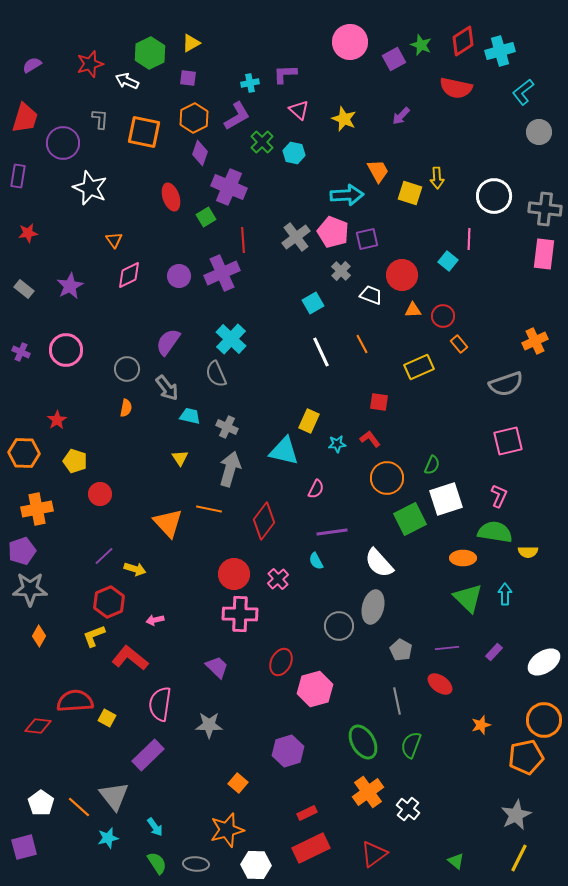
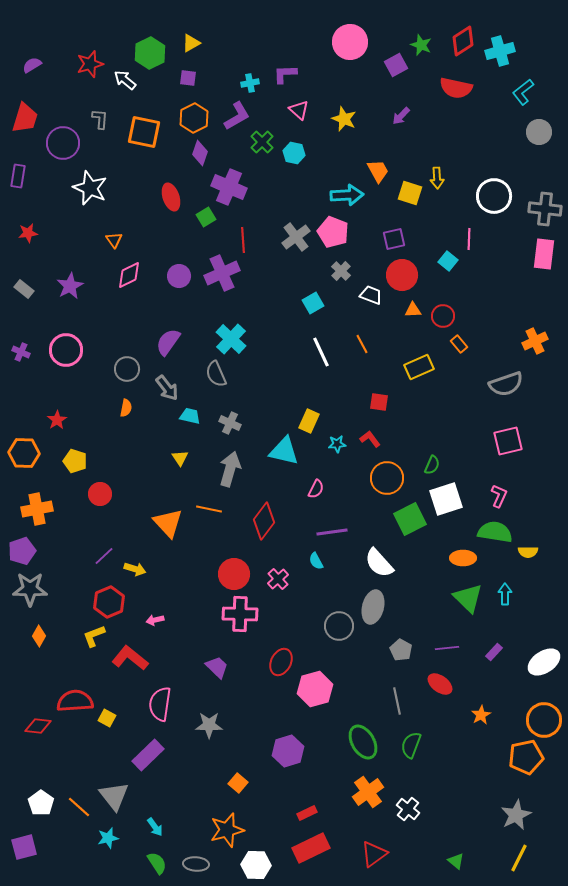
purple square at (394, 59): moved 2 px right, 6 px down
white arrow at (127, 81): moved 2 px left, 1 px up; rotated 15 degrees clockwise
purple square at (367, 239): moved 27 px right
gray cross at (227, 427): moved 3 px right, 4 px up
orange star at (481, 725): moved 10 px up; rotated 12 degrees counterclockwise
